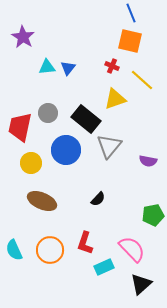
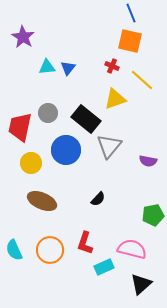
pink semicircle: rotated 32 degrees counterclockwise
